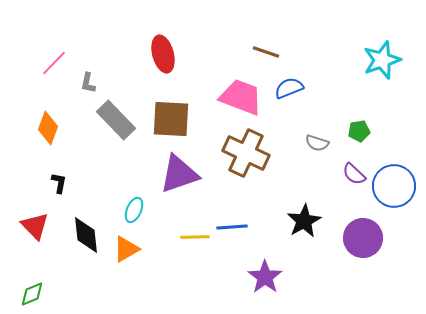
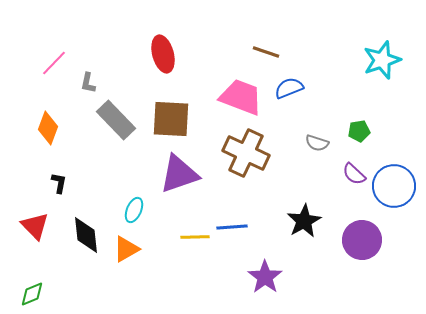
purple circle: moved 1 px left, 2 px down
